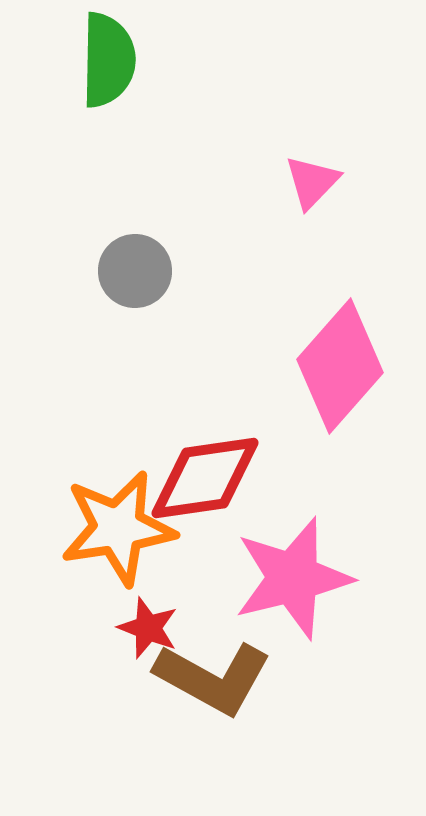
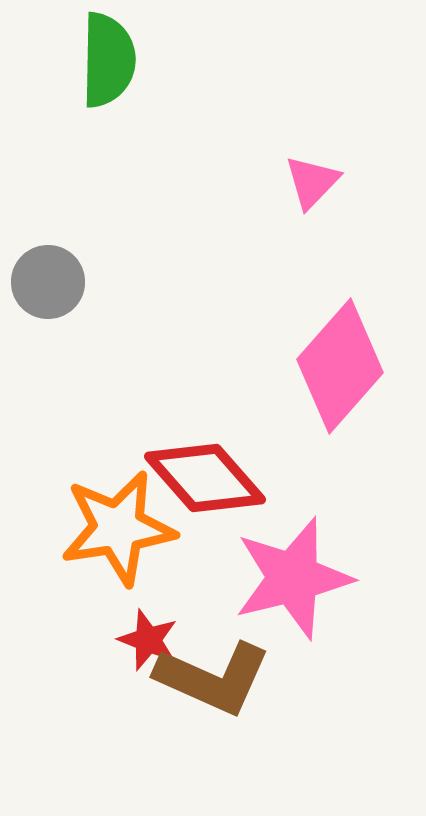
gray circle: moved 87 px left, 11 px down
red diamond: rotated 57 degrees clockwise
red star: moved 12 px down
brown L-shape: rotated 5 degrees counterclockwise
